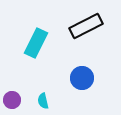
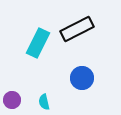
black rectangle: moved 9 px left, 3 px down
cyan rectangle: moved 2 px right
cyan semicircle: moved 1 px right, 1 px down
